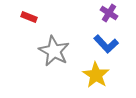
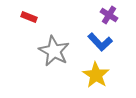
purple cross: moved 2 px down
blue L-shape: moved 6 px left, 2 px up
